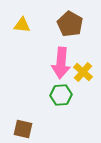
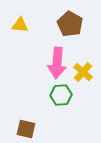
yellow triangle: moved 2 px left
pink arrow: moved 4 px left
brown square: moved 3 px right
